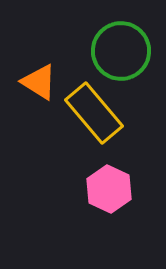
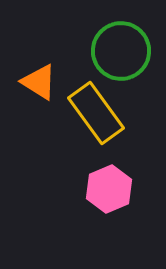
yellow rectangle: moved 2 px right; rotated 4 degrees clockwise
pink hexagon: rotated 12 degrees clockwise
